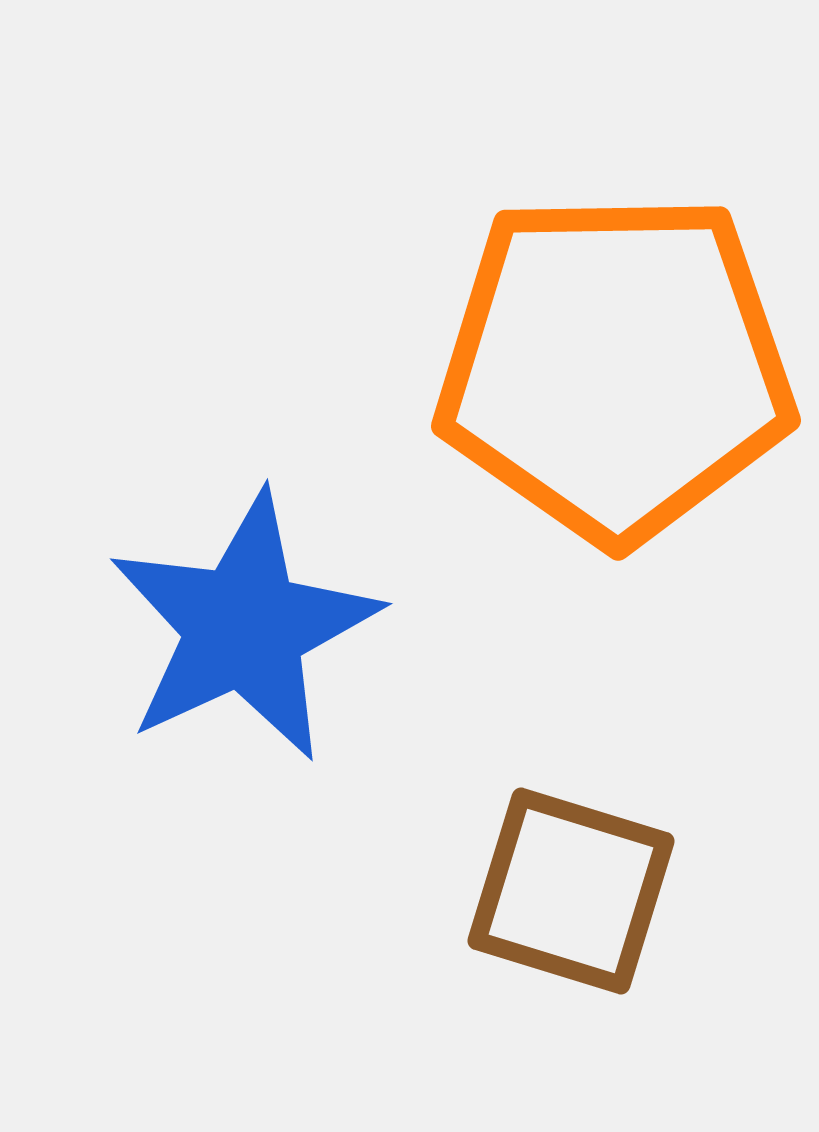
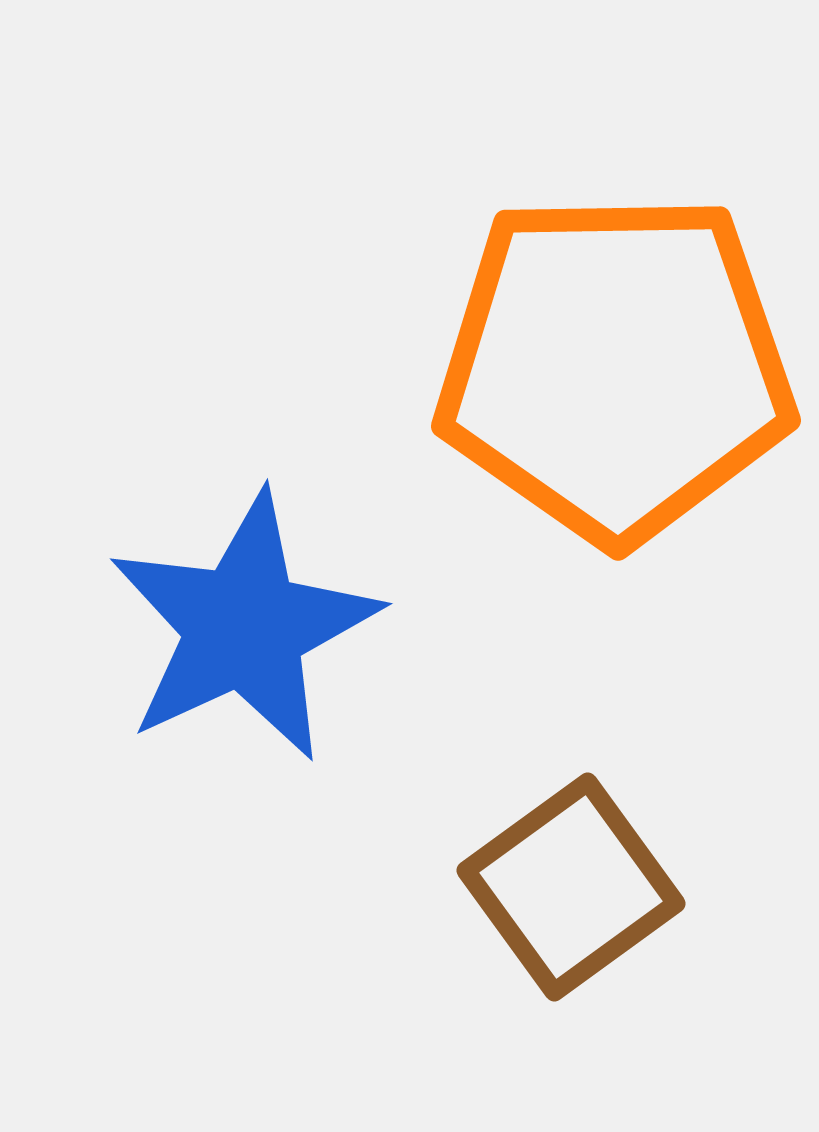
brown square: moved 4 px up; rotated 37 degrees clockwise
